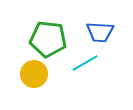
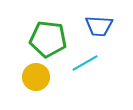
blue trapezoid: moved 1 px left, 6 px up
yellow circle: moved 2 px right, 3 px down
